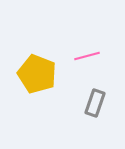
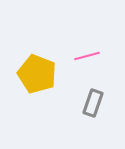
gray rectangle: moved 2 px left
